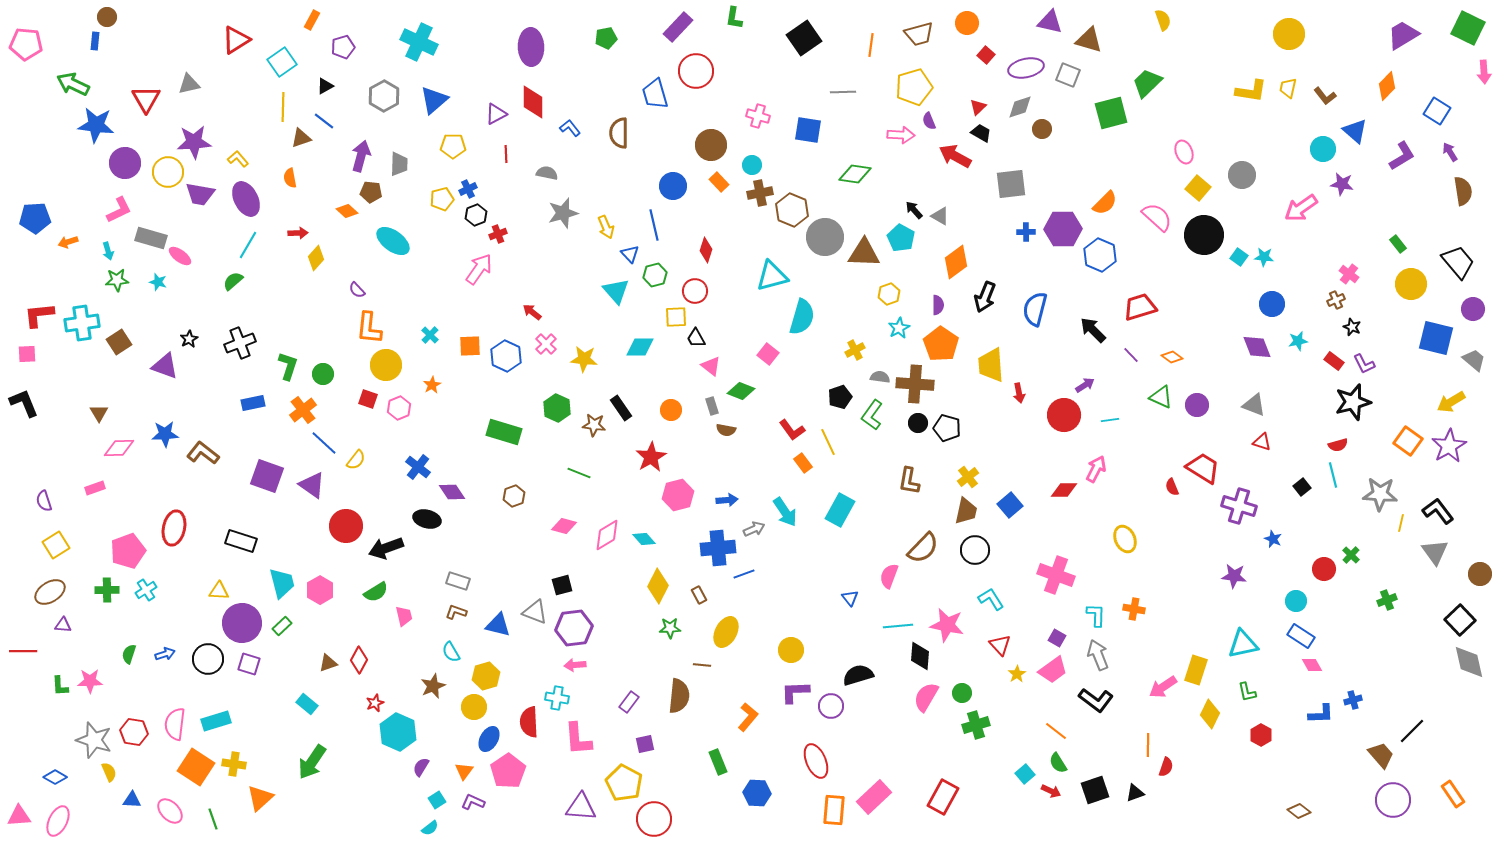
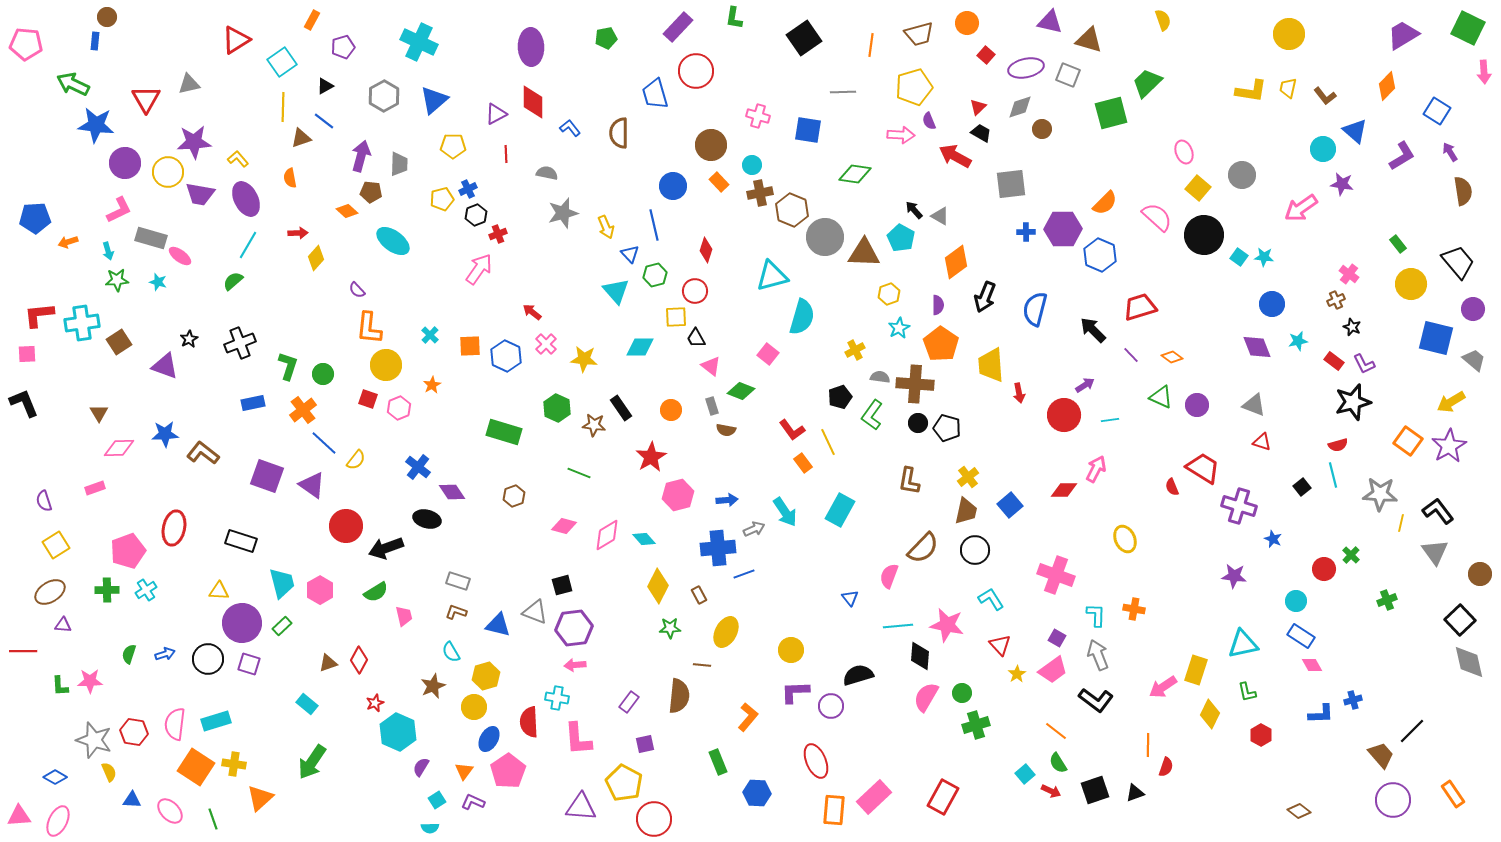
cyan semicircle at (430, 828): rotated 36 degrees clockwise
